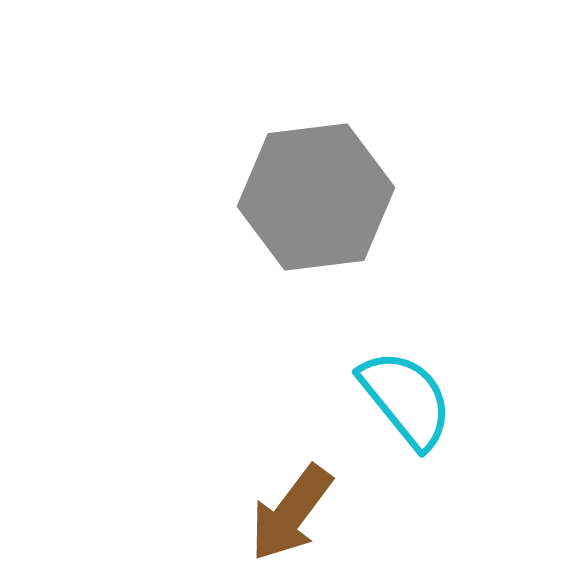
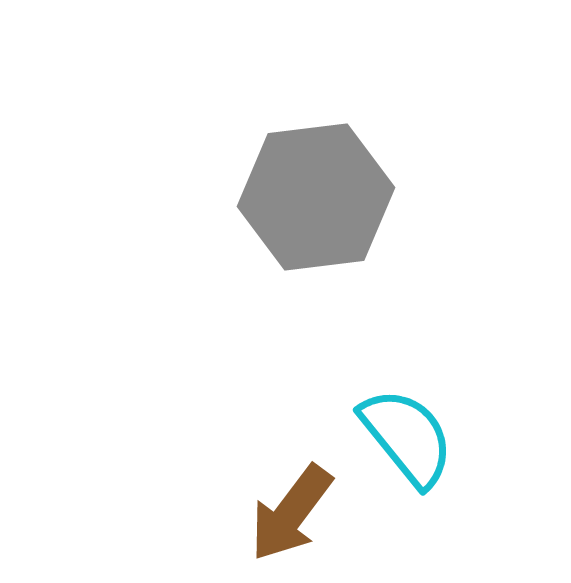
cyan semicircle: moved 1 px right, 38 px down
